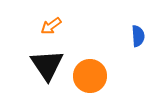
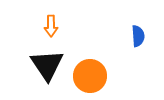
orange arrow: rotated 55 degrees counterclockwise
